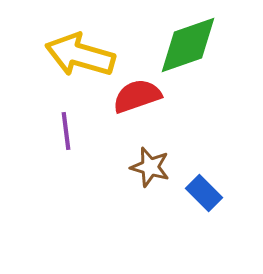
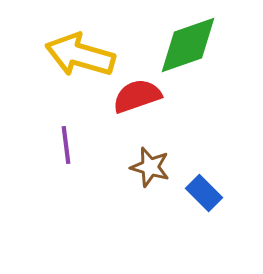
purple line: moved 14 px down
